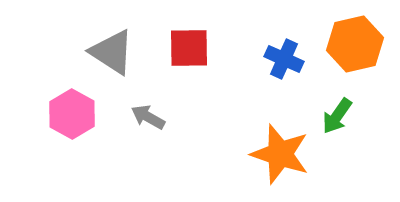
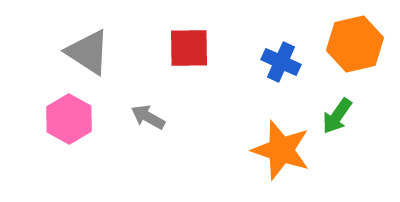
gray triangle: moved 24 px left
blue cross: moved 3 px left, 3 px down
pink hexagon: moved 3 px left, 5 px down
orange star: moved 1 px right, 4 px up
